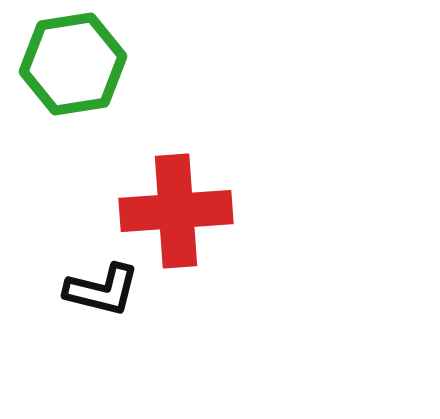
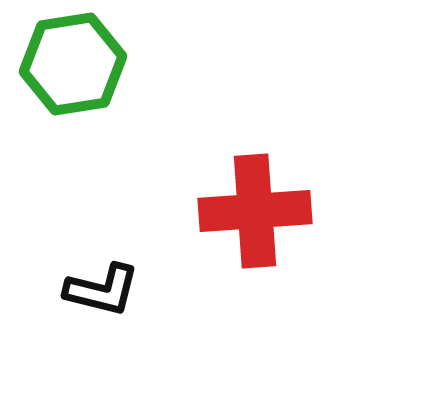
red cross: moved 79 px right
